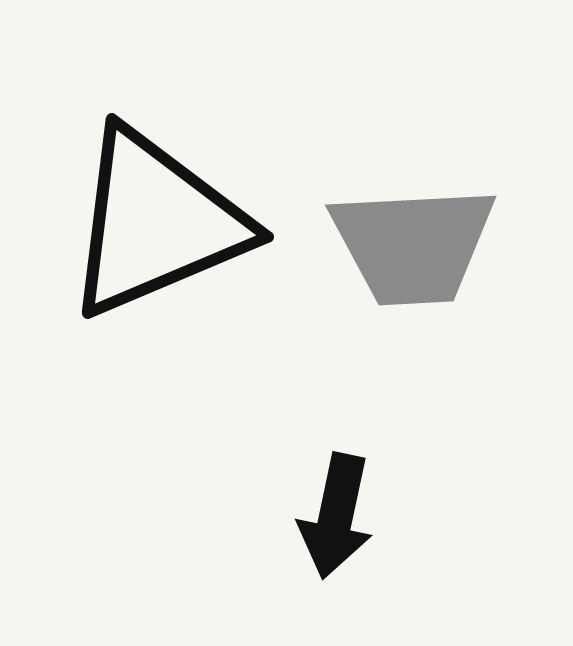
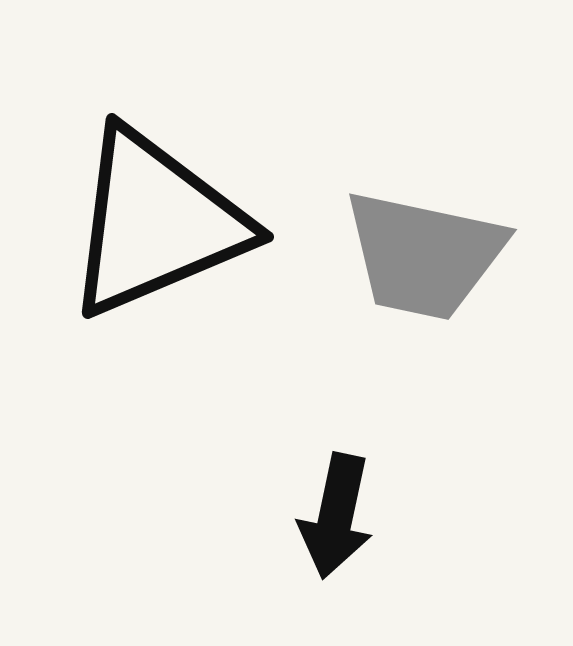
gray trapezoid: moved 11 px right, 10 px down; rotated 15 degrees clockwise
